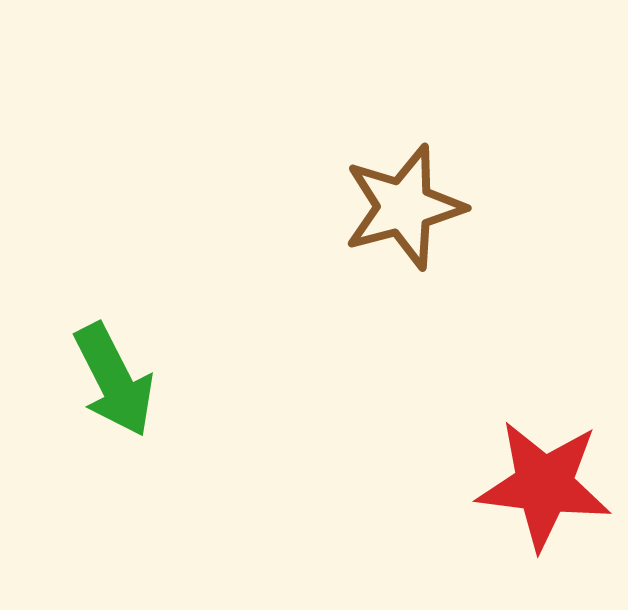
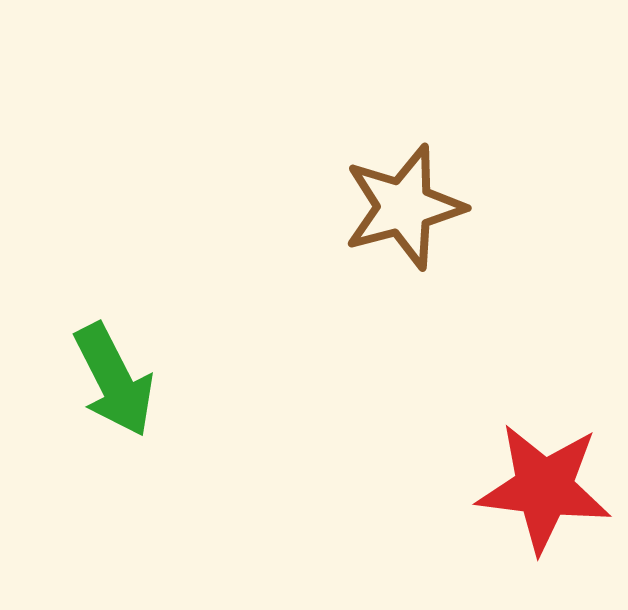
red star: moved 3 px down
